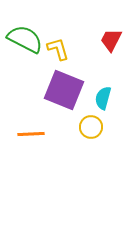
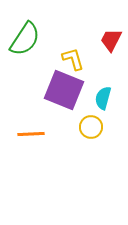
green semicircle: rotated 96 degrees clockwise
yellow L-shape: moved 15 px right, 10 px down
